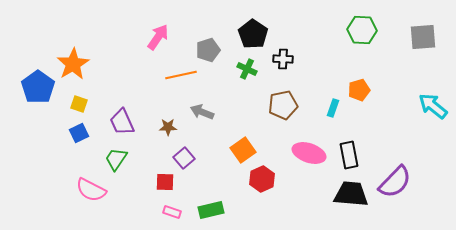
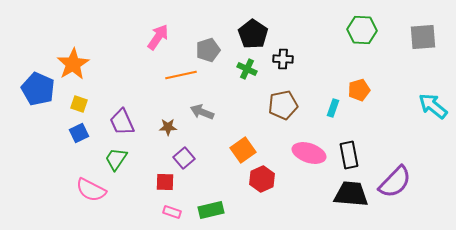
blue pentagon: moved 2 px down; rotated 12 degrees counterclockwise
